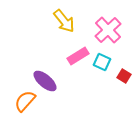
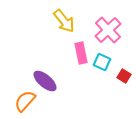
pink rectangle: moved 3 px right, 3 px up; rotated 70 degrees counterclockwise
